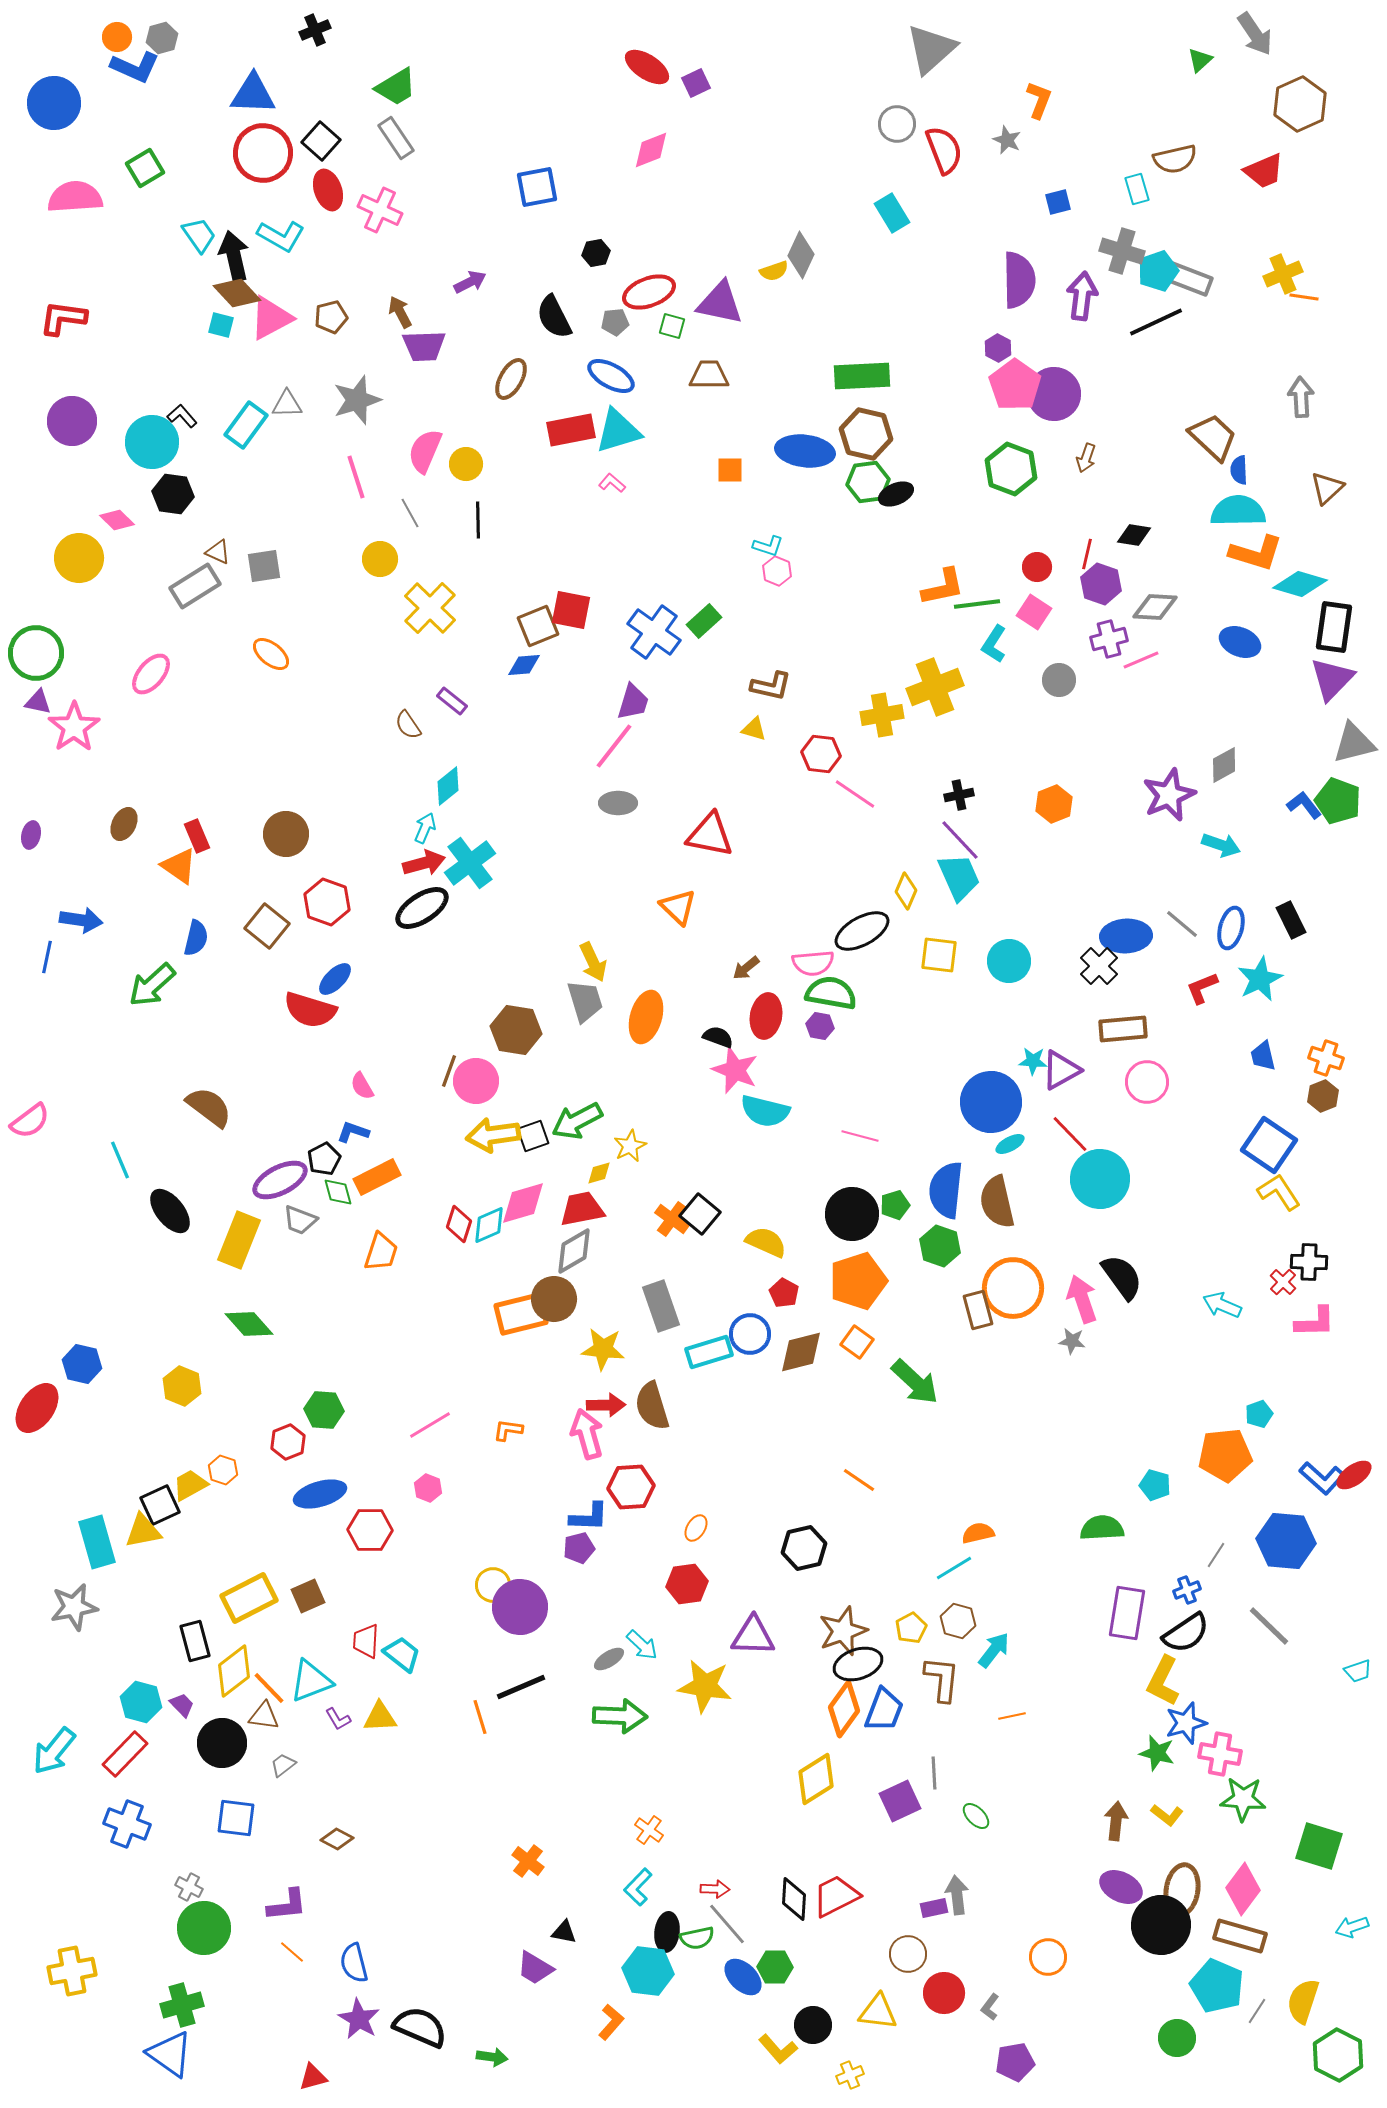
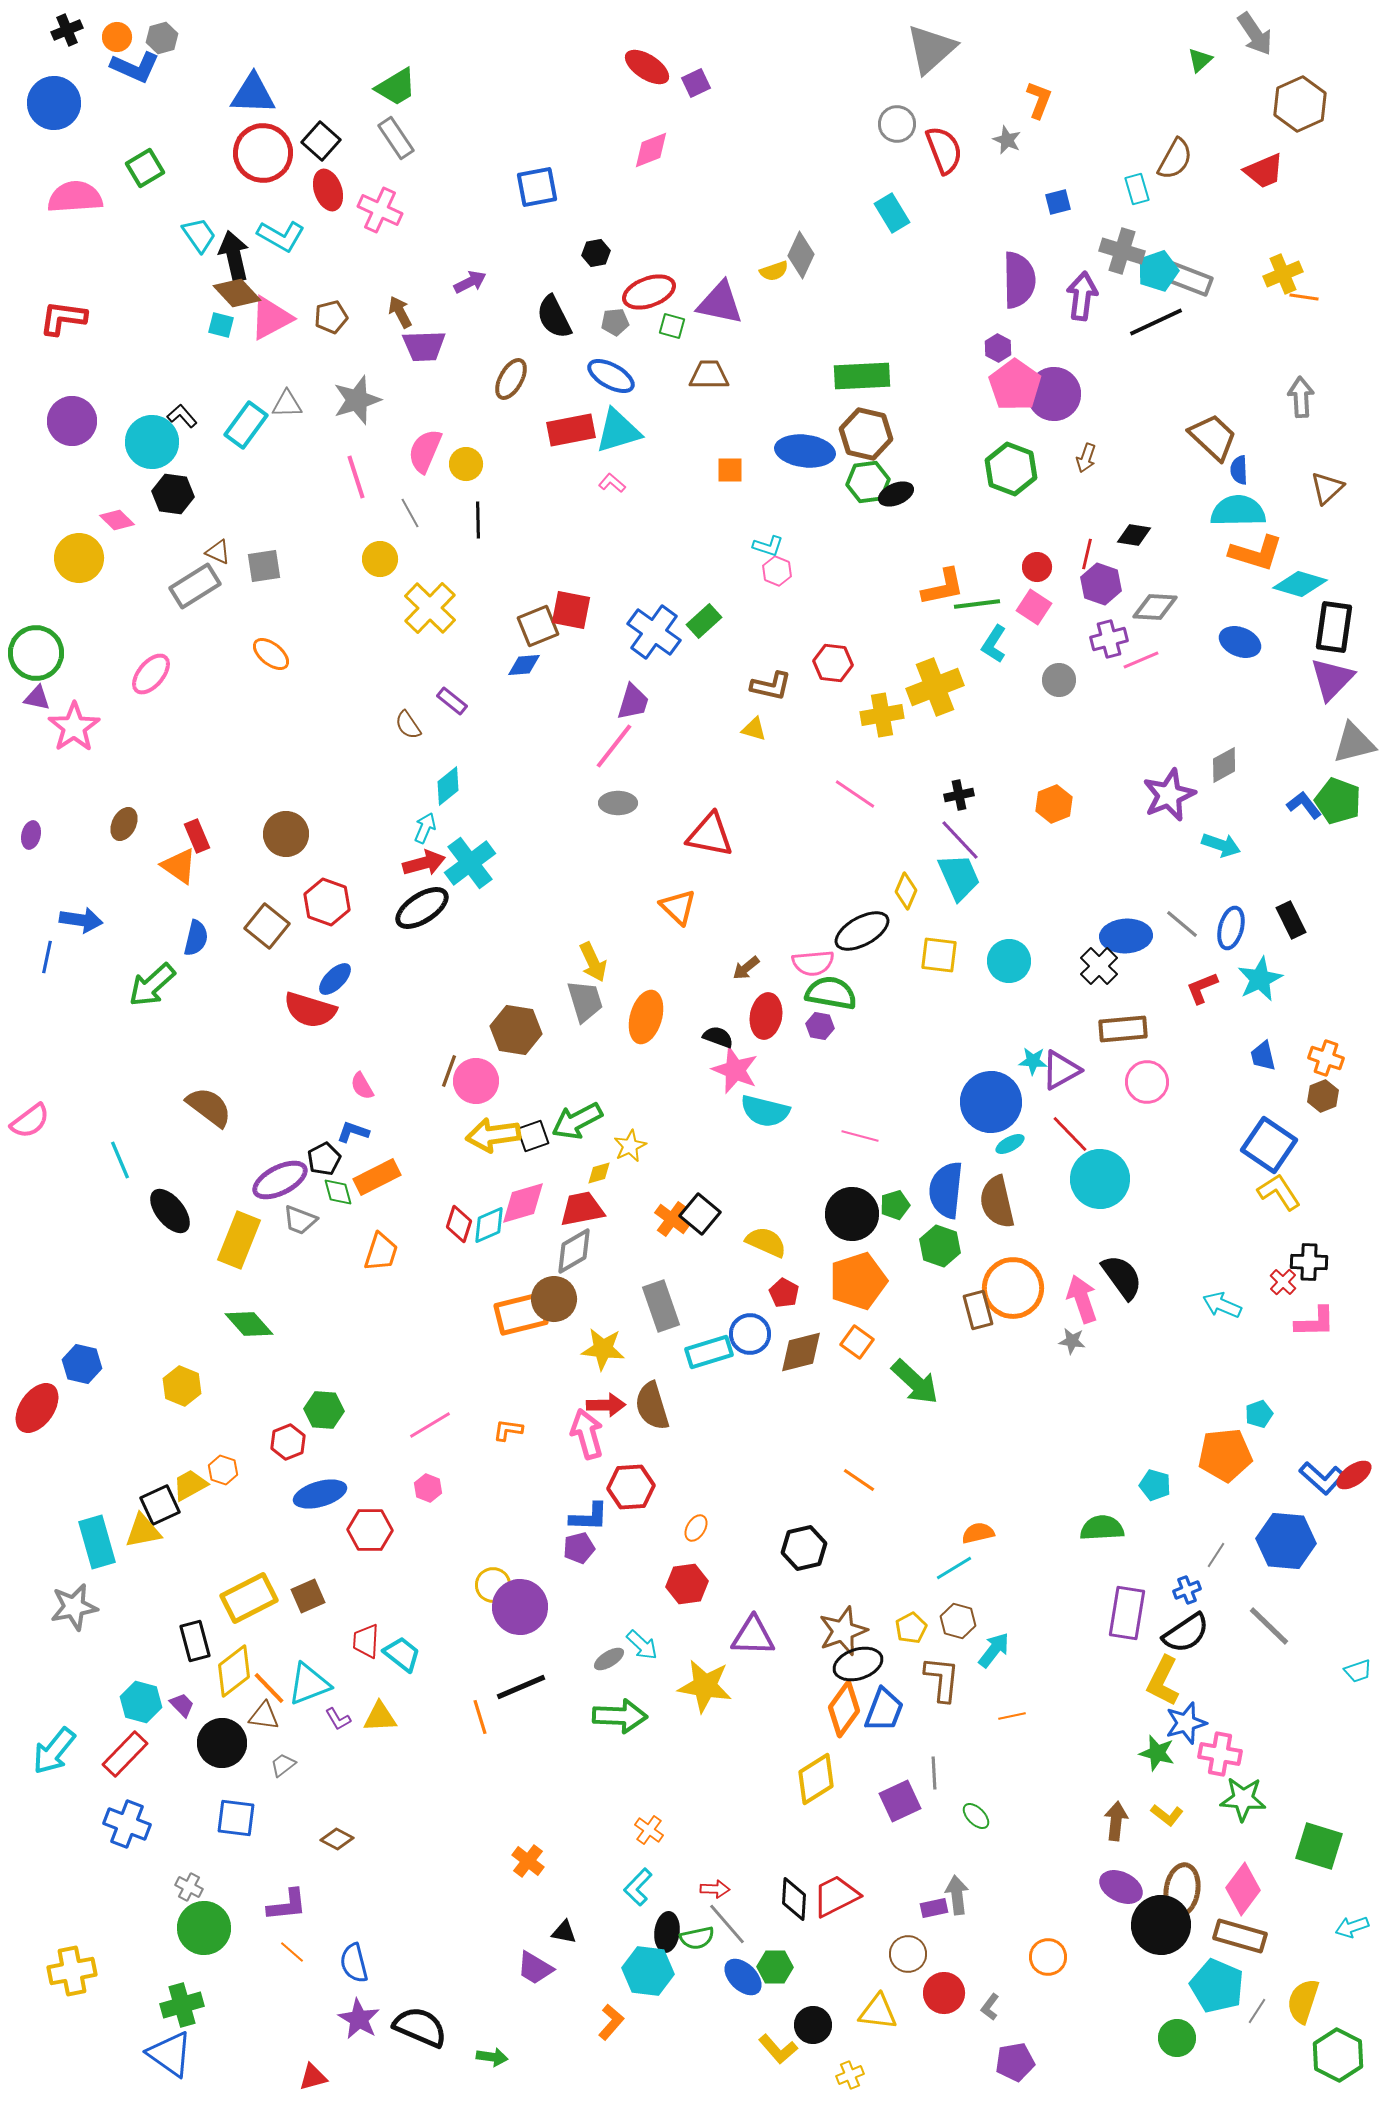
black cross at (315, 30): moved 248 px left
brown semicircle at (1175, 159): rotated 48 degrees counterclockwise
pink square at (1034, 612): moved 5 px up
purple triangle at (38, 702): moved 1 px left, 4 px up
red hexagon at (821, 754): moved 12 px right, 91 px up
cyan triangle at (311, 1681): moved 2 px left, 3 px down
